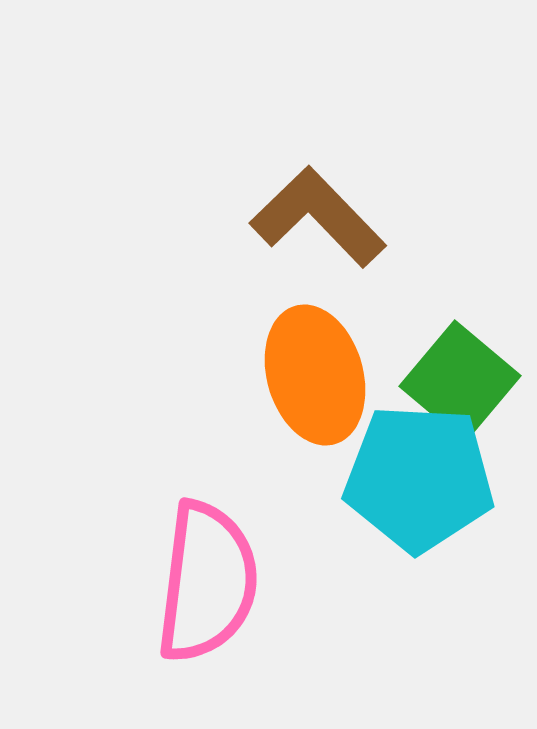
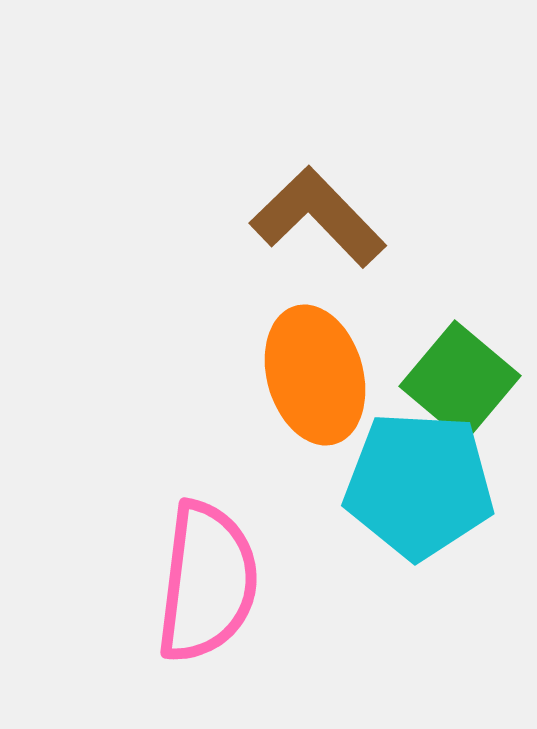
cyan pentagon: moved 7 px down
